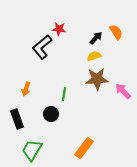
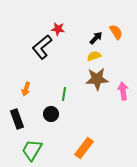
red star: moved 1 px left
pink arrow: rotated 36 degrees clockwise
